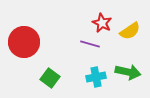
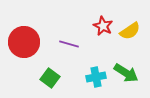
red star: moved 1 px right, 3 px down
purple line: moved 21 px left
green arrow: moved 2 px left, 1 px down; rotated 20 degrees clockwise
